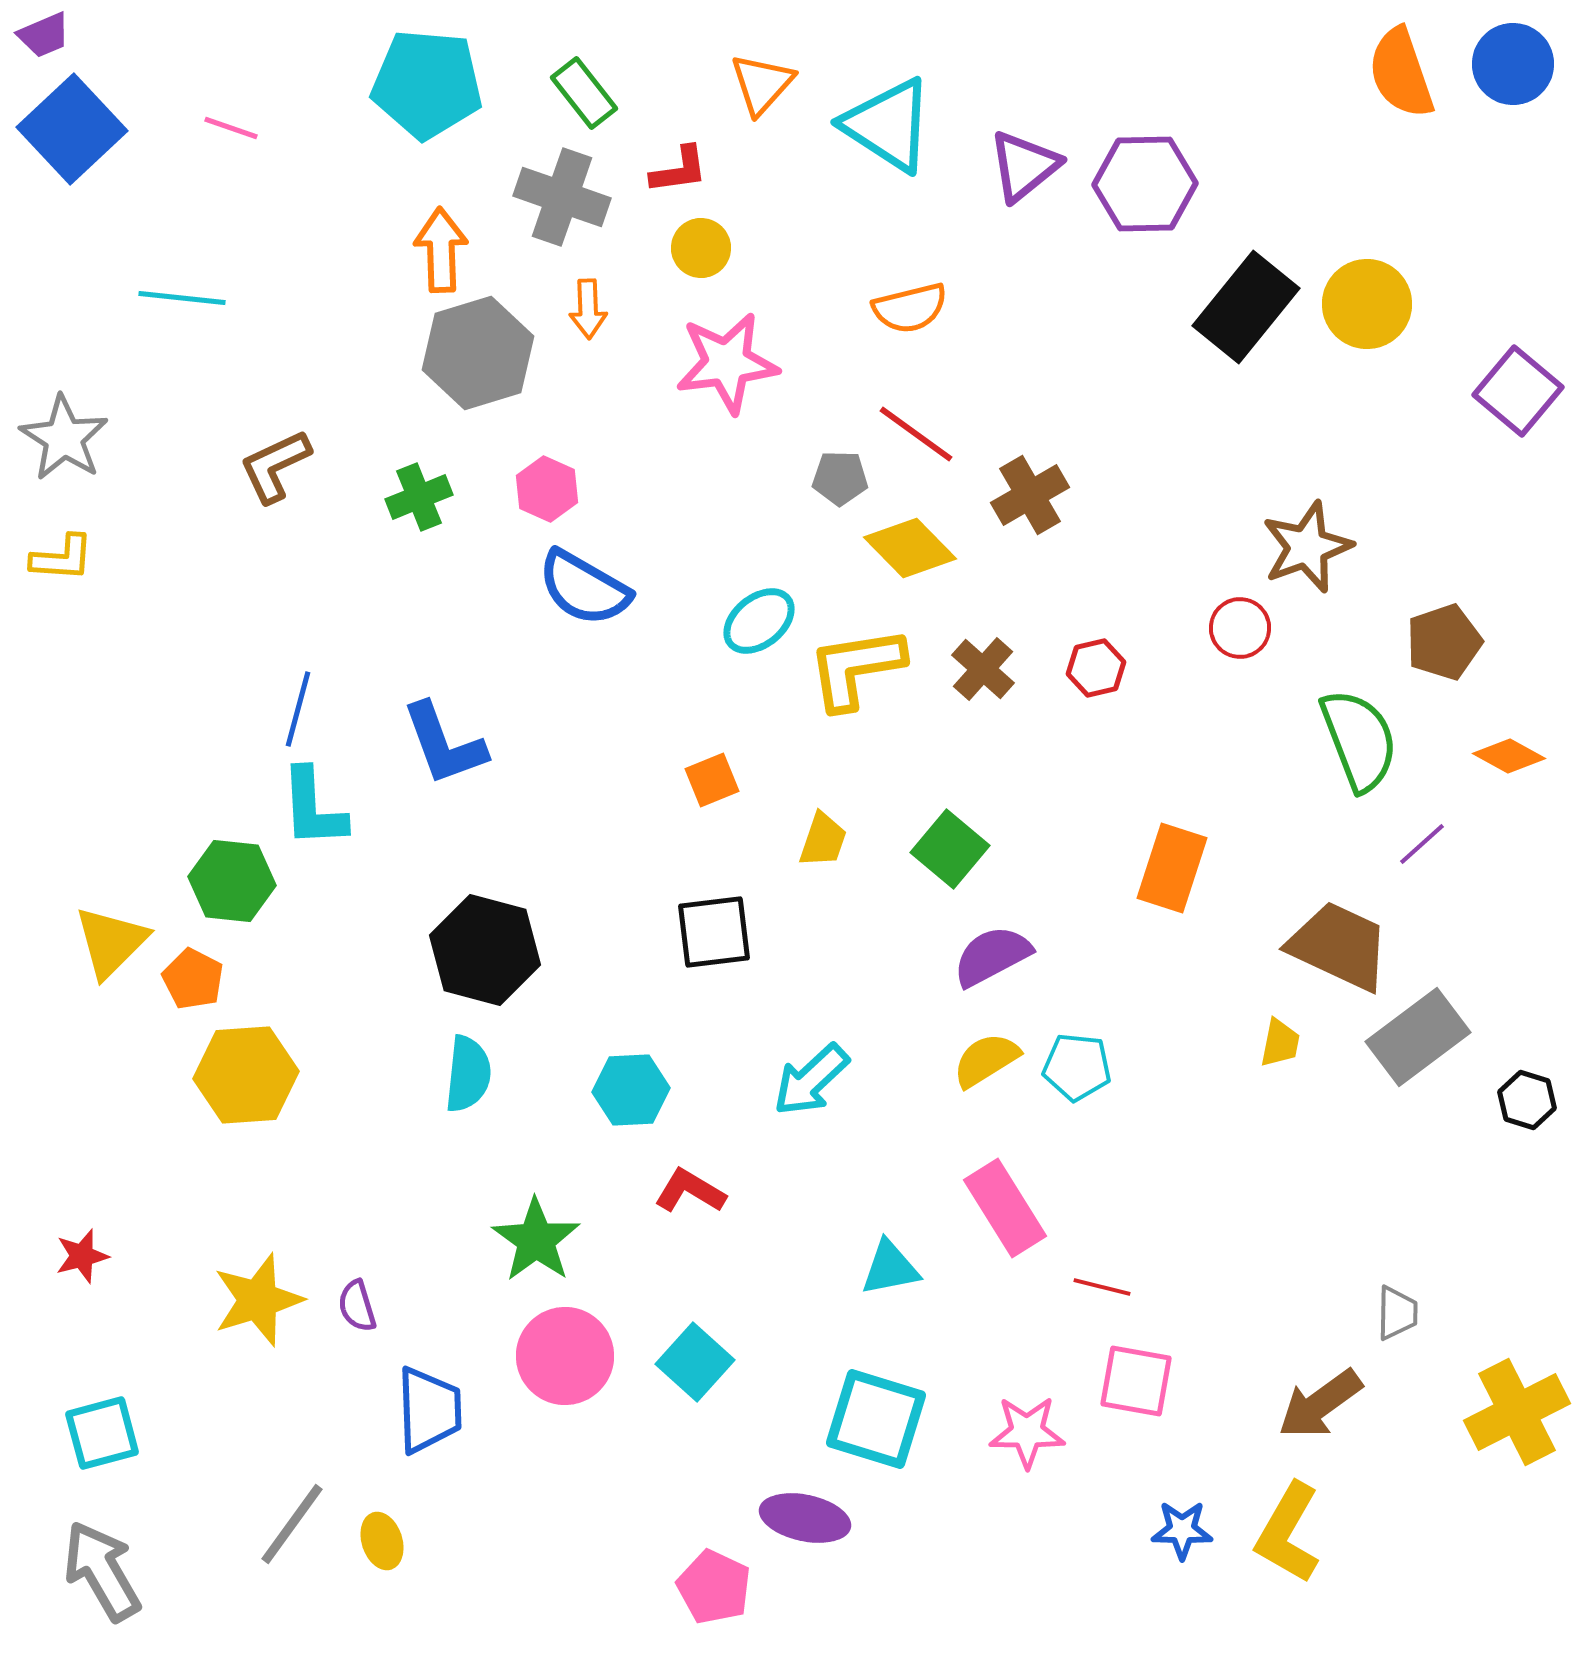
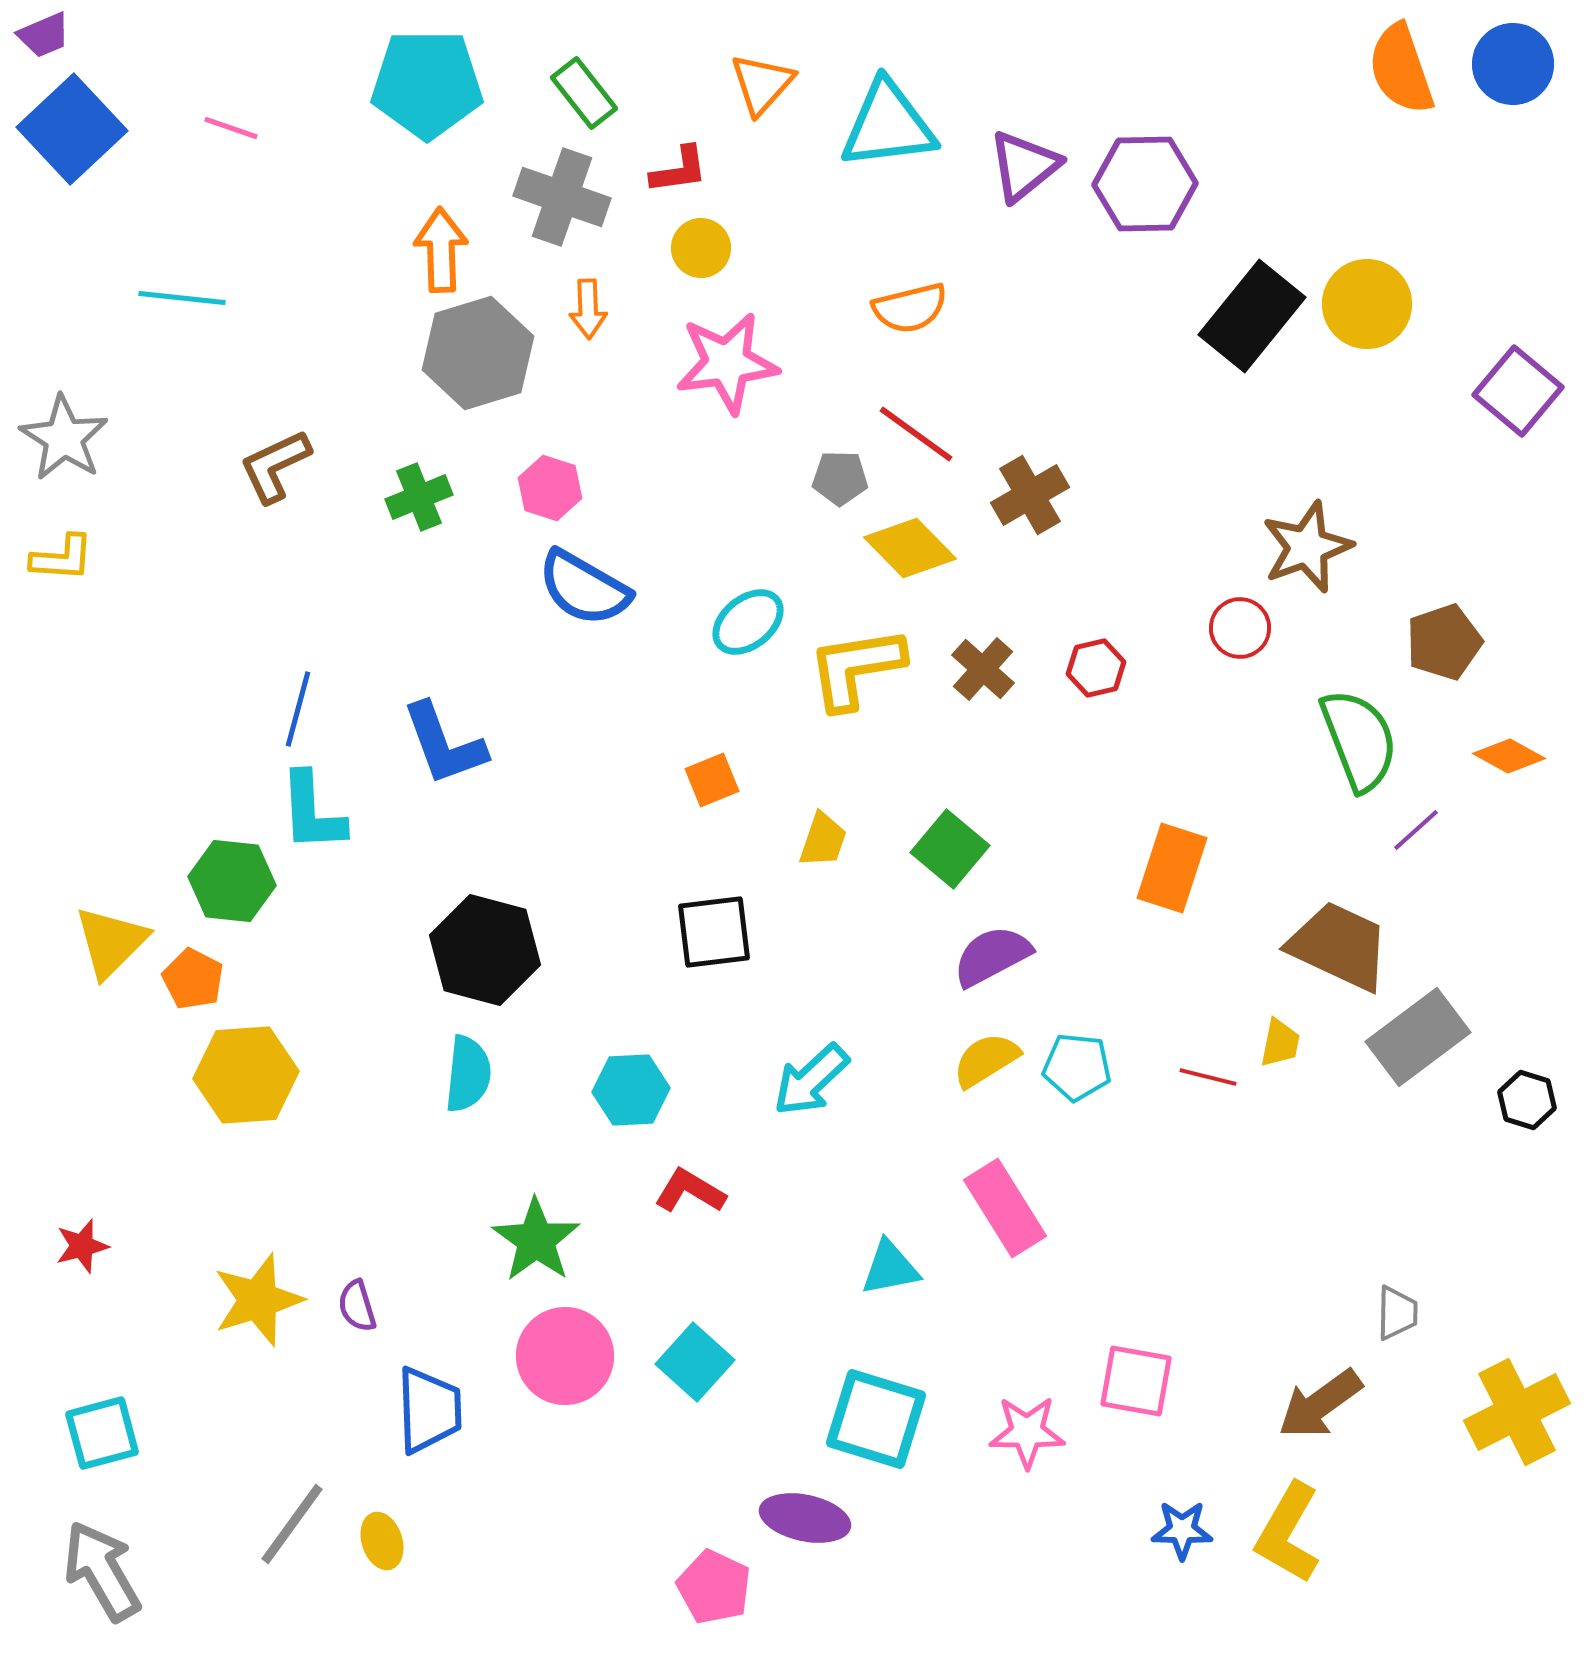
orange semicircle at (1401, 73): moved 4 px up
cyan pentagon at (427, 84): rotated 5 degrees counterclockwise
cyan triangle at (888, 125): rotated 40 degrees counterclockwise
black rectangle at (1246, 307): moved 6 px right, 9 px down
pink hexagon at (547, 489): moved 3 px right, 1 px up; rotated 6 degrees counterclockwise
cyan ellipse at (759, 621): moved 11 px left, 1 px down
cyan L-shape at (313, 808): moved 1 px left, 4 px down
purple line at (1422, 844): moved 6 px left, 14 px up
red star at (82, 1256): moved 10 px up
red line at (1102, 1287): moved 106 px right, 210 px up
